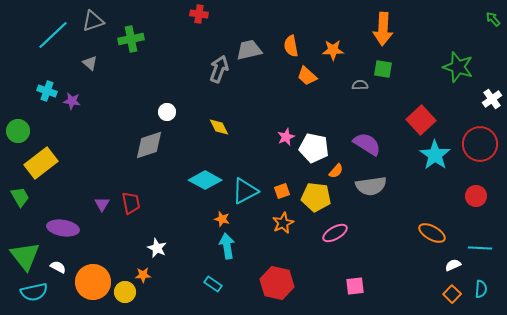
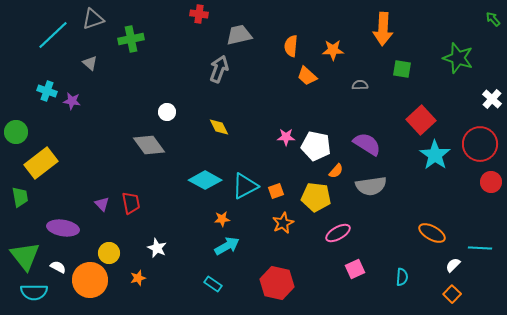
gray triangle at (93, 21): moved 2 px up
orange semicircle at (291, 46): rotated 15 degrees clockwise
gray trapezoid at (249, 50): moved 10 px left, 15 px up
green star at (458, 67): moved 9 px up
green square at (383, 69): moved 19 px right
white cross at (492, 99): rotated 12 degrees counterclockwise
green circle at (18, 131): moved 2 px left, 1 px down
pink star at (286, 137): rotated 24 degrees clockwise
gray diamond at (149, 145): rotated 72 degrees clockwise
white pentagon at (314, 148): moved 2 px right, 2 px up
cyan triangle at (245, 191): moved 5 px up
orange square at (282, 191): moved 6 px left
red circle at (476, 196): moved 15 px right, 14 px up
green trapezoid at (20, 197): rotated 20 degrees clockwise
purple triangle at (102, 204): rotated 14 degrees counterclockwise
orange star at (222, 219): rotated 21 degrees counterclockwise
pink ellipse at (335, 233): moved 3 px right
cyan arrow at (227, 246): rotated 70 degrees clockwise
white semicircle at (453, 265): rotated 21 degrees counterclockwise
orange star at (143, 275): moved 5 px left, 3 px down; rotated 14 degrees counterclockwise
orange circle at (93, 282): moved 3 px left, 2 px up
pink square at (355, 286): moved 17 px up; rotated 18 degrees counterclockwise
cyan semicircle at (481, 289): moved 79 px left, 12 px up
cyan semicircle at (34, 292): rotated 12 degrees clockwise
yellow circle at (125, 292): moved 16 px left, 39 px up
